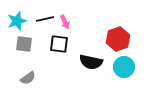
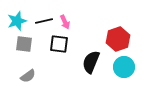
black line: moved 1 px left, 2 px down
black semicircle: rotated 100 degrees clockwise
gray semicircle: moved 2 px up
